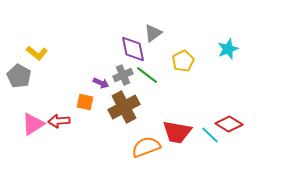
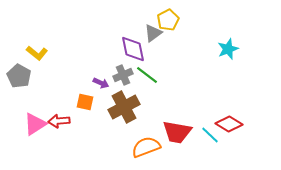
yellow pentagon: moved 15 px left, 41 px up
pink triangle: moved 2 px right
